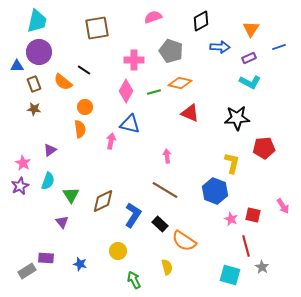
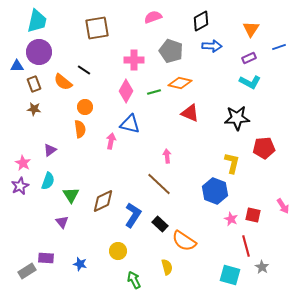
blue arrow at (220, 47): moved 8 px left, 1 px up
brown line at (165, 190): moved 6 px left, 6 px up; rotated 12 degrees clockwise
